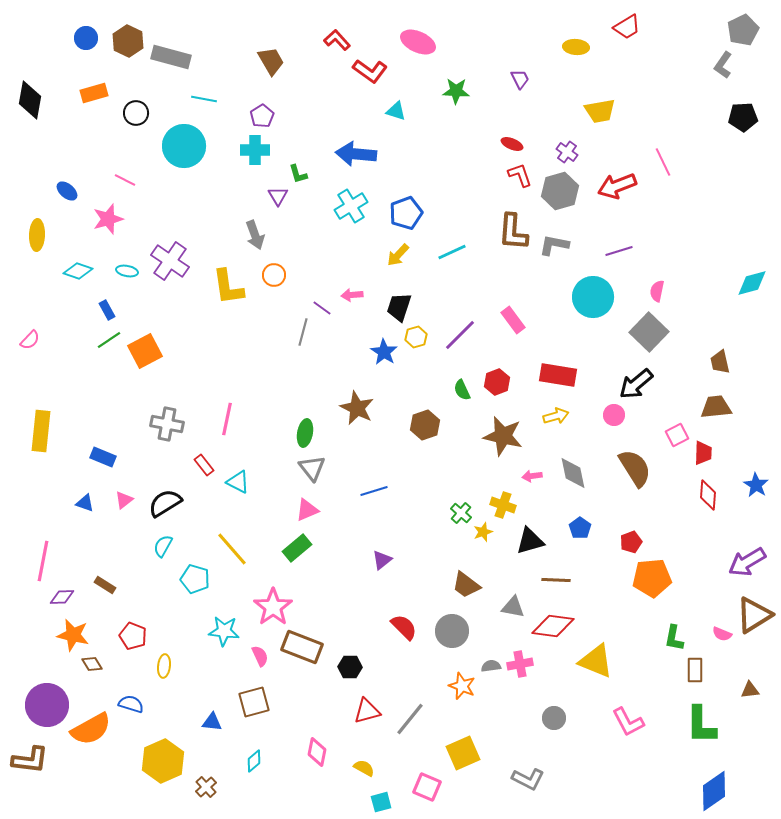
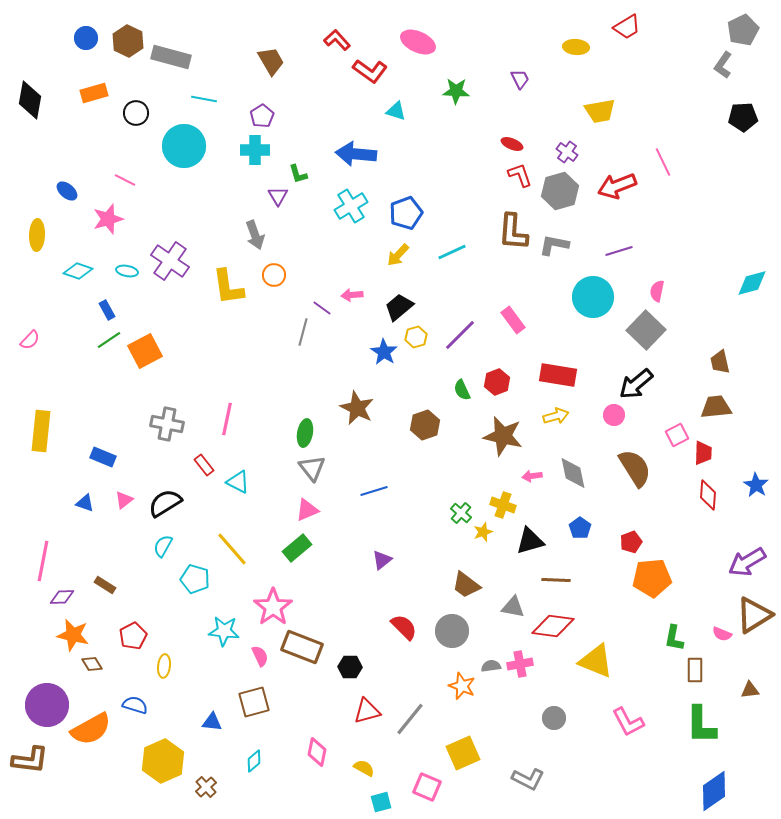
black trapezoid at (399, 307): rotated 32 degrees clockwise
gray square at (649, 332): moved 3 px left, 2 px up
red pentagon at (133, 636): rotated 24 degrees clockwise
blue semicircle at (131, 704): moved 4 px right, 1 px down
